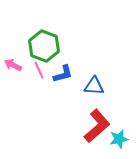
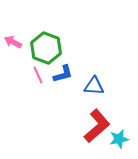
green hexagon: moved 2 px right, 2 px down
pink arrow: moved 23 px up
pink line: moved 1 px left, 5 px down
